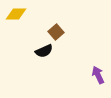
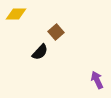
black semicircle: moved 4 px left, 1 px down; rotated 24 degrees counterclockwise
purple arrow: moved 1 px left, 5 px down
